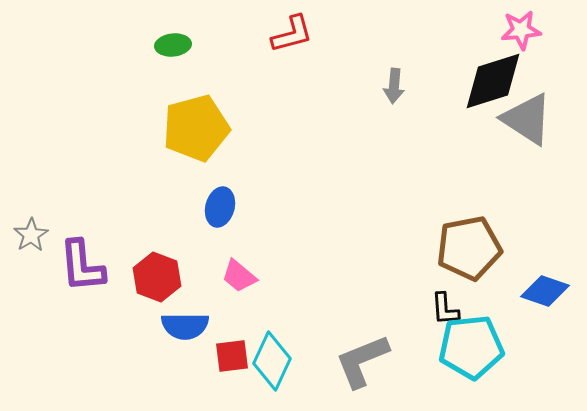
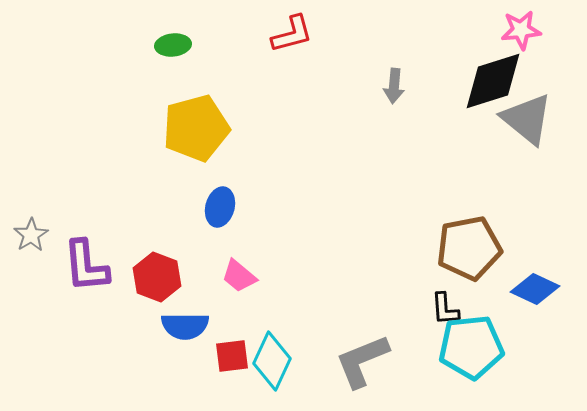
gray triangle: rotated 6 degrees clockwise
purple L-shape: moved 4 px right
blue diamond: moved 10 px left, 2 px up; rotated 6 degrees clockwise
